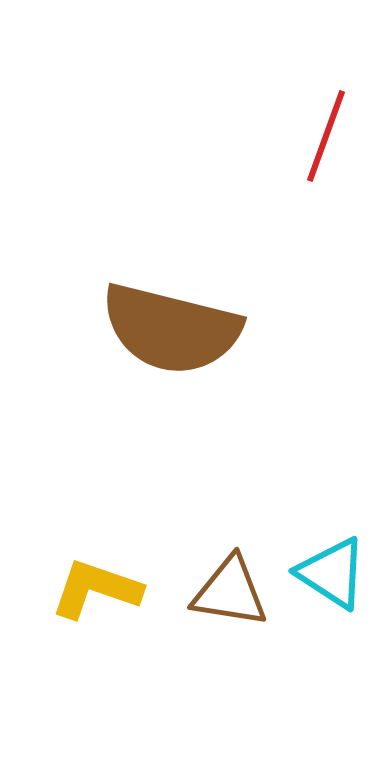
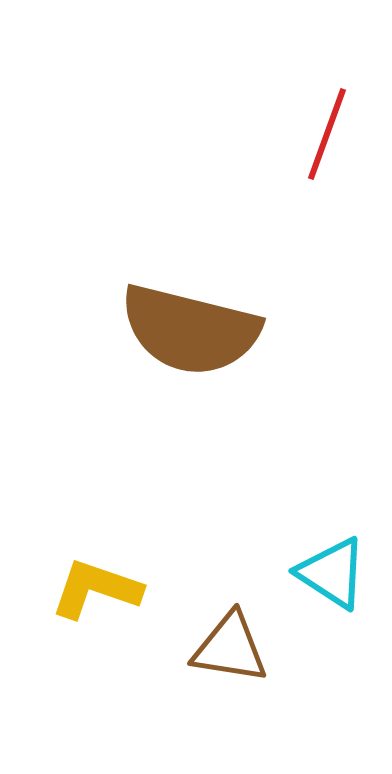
red line: moved 1 px right, 2 px up
brown semicircle: moved 19 px right, 1 px down
brown triangle: moved 56 px down
